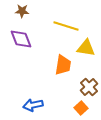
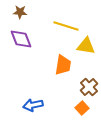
brown star: moved 2 px left, 1 px down
yellow triangle: moved 2 px up
orange square: moved 1 px right
